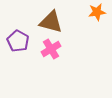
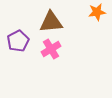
brown triangle: rotated 20 degrees counterclockwise
purple pentagon: rotated 15 degrees clockwise
